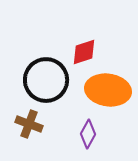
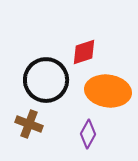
orange ellipse: moved 1 px down
